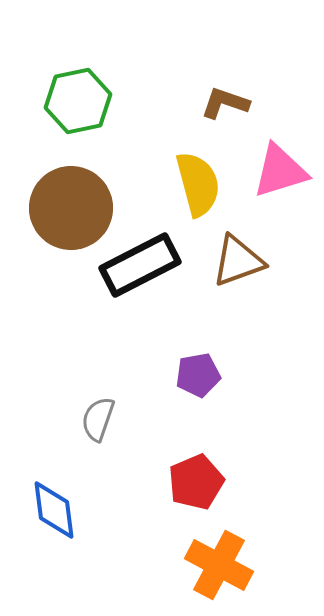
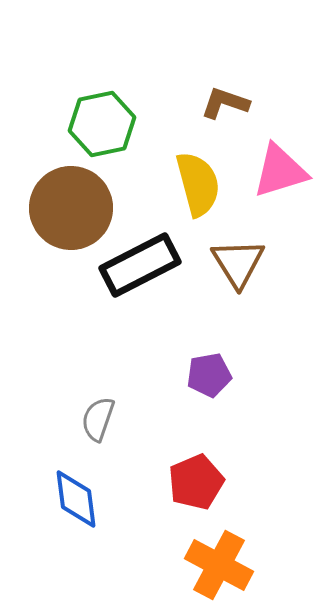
green hexagon: moved 24 px right, 23 px down
brown triangle: moved 2 px down; rotated 42 degrees counterclockwise
purple pentagon: moved 11 px right
blue diamond: moved 22 px right, 11 px up
